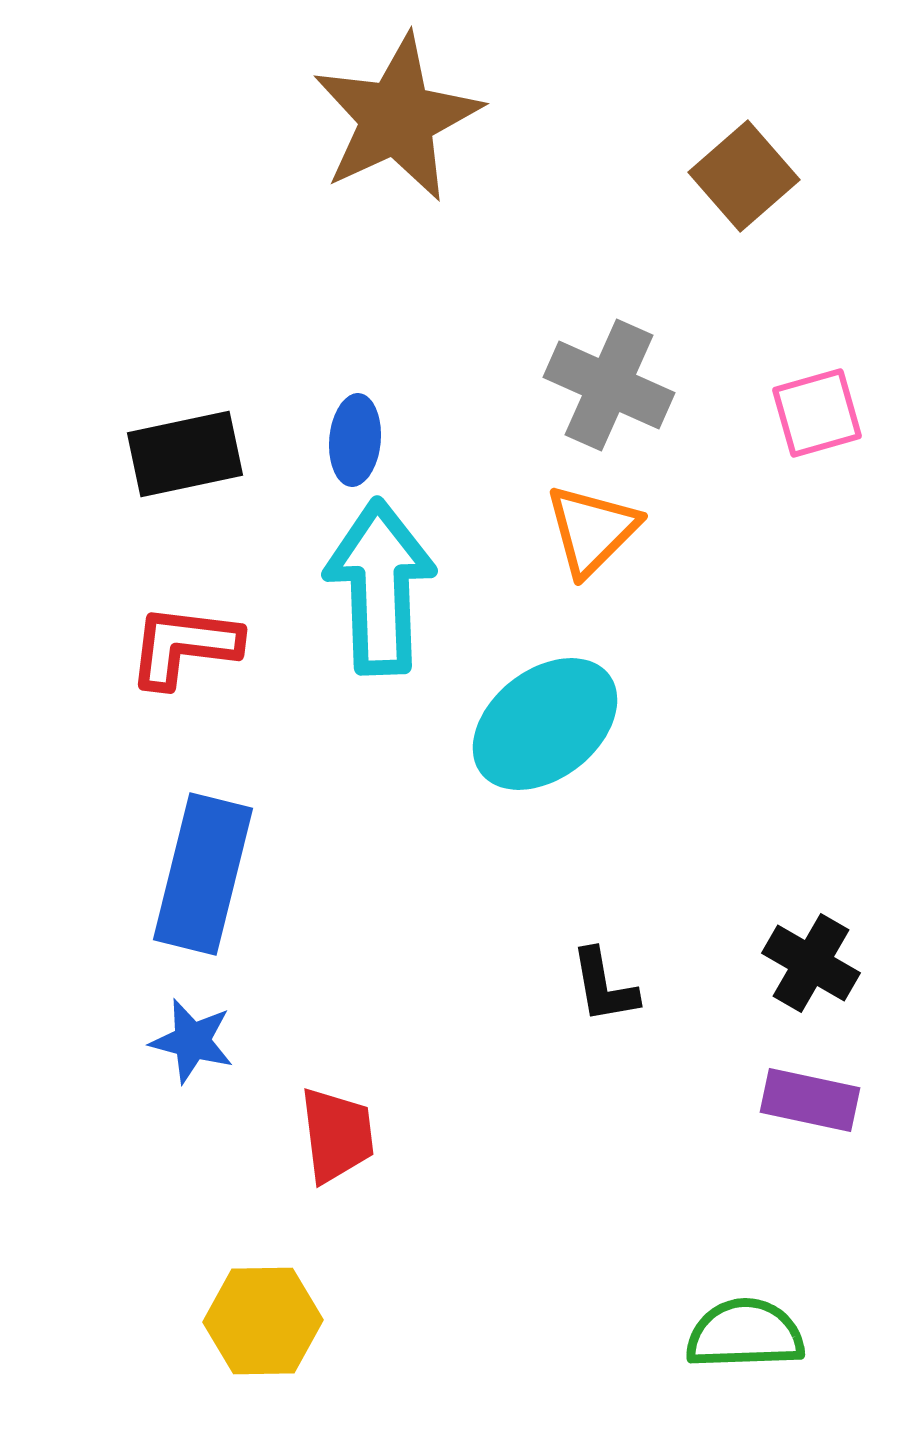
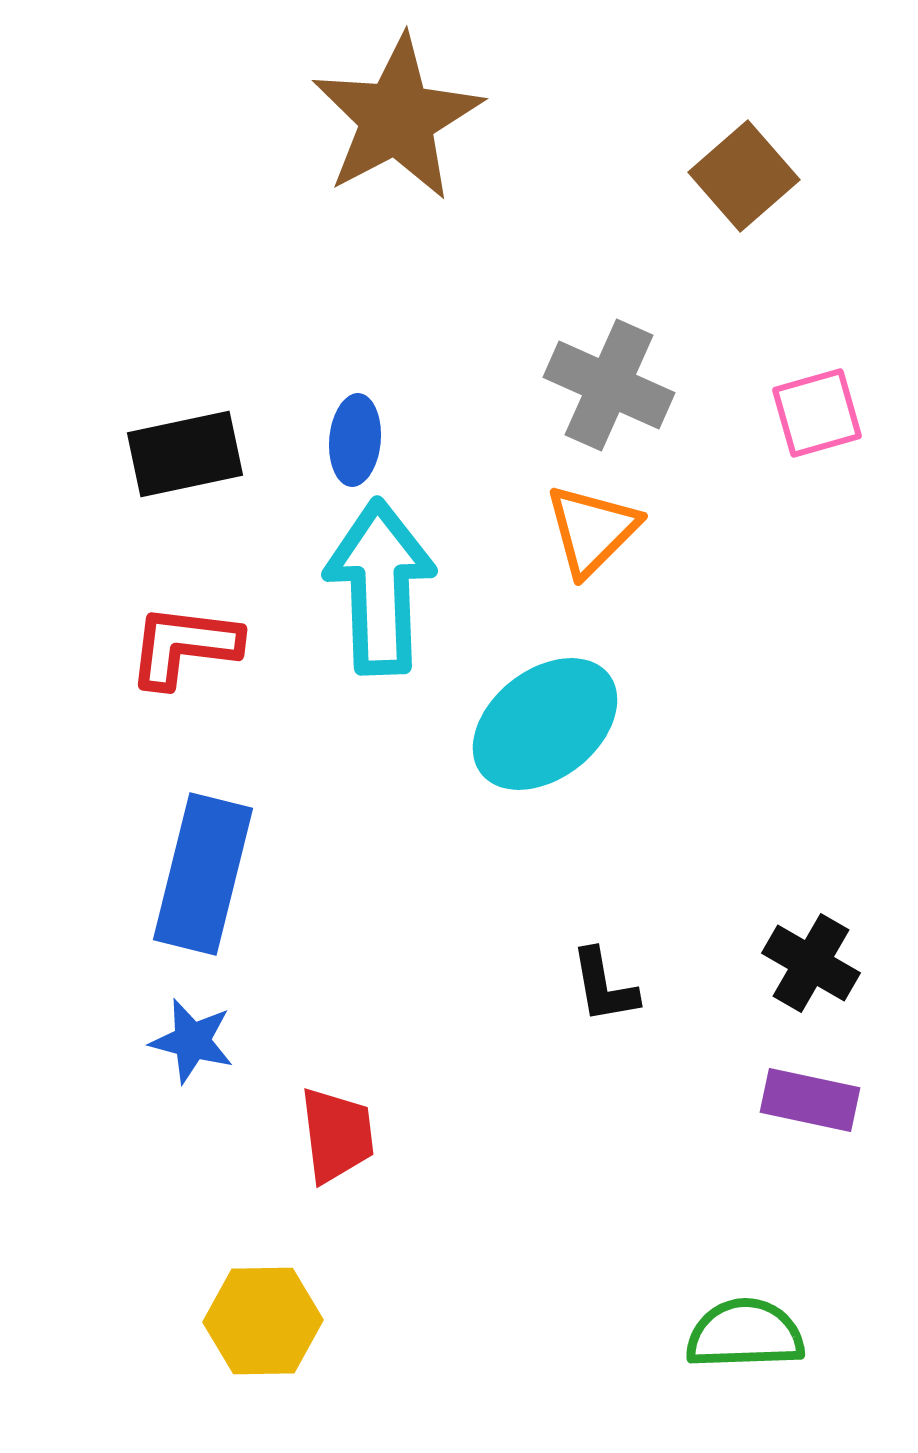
brown star: rotated 3 degrees counterclockwise
